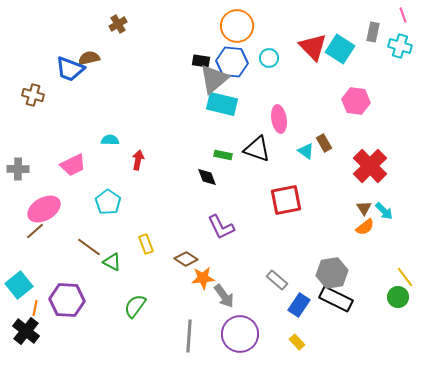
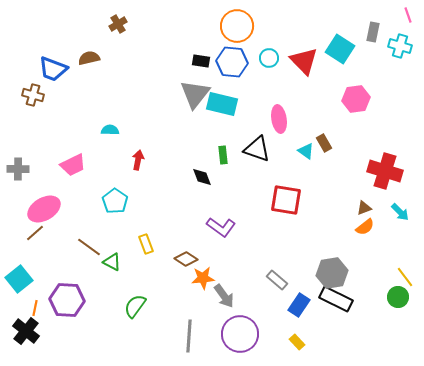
pink line at (403, 15): moved 5 px right
red triangle at (313, 47): moved 9 px left, 14 px down
blue trapezoid at (70, 69): moved 17 px left
gray triangle at (214, 79): moved 19 px left, 15 px down; rotated 12 degrees counterclockwise
pink hexagon at (356, 101): moved 2 px up; rotated 16 degrees counterclockwise
cyan semicircle at (110, 140): moved 10 px up
green rectangle at (223, 155): rotated 72 degrees clockwise
red cross at (370, 166): moved 15 px right, 5 px down; rotated 28 degrees counterclockwise
black diamond at (207, 177): moved 5 px left
red square at (286, 200): rotated 20 degrees clockwise
cyan pentagon at (108, 202): moved 7 px right, 1 px up
brown triangle at (364, 208): rotated 42 degrees clockwise
cyan arrow at (384, 211): moved 16 px right, 1 px down
purple L-shape at (221, 227): rotated 28 degrees counterclockwise
brown line at (35, 231): moved 2 px down
cyan square at (19, 285): moved 6 px up
